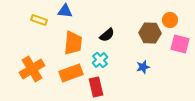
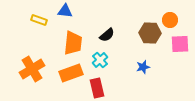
pink square: rotated 18 degrees counterclockwise
red rectangle: moved 1 px right, 1 px down
